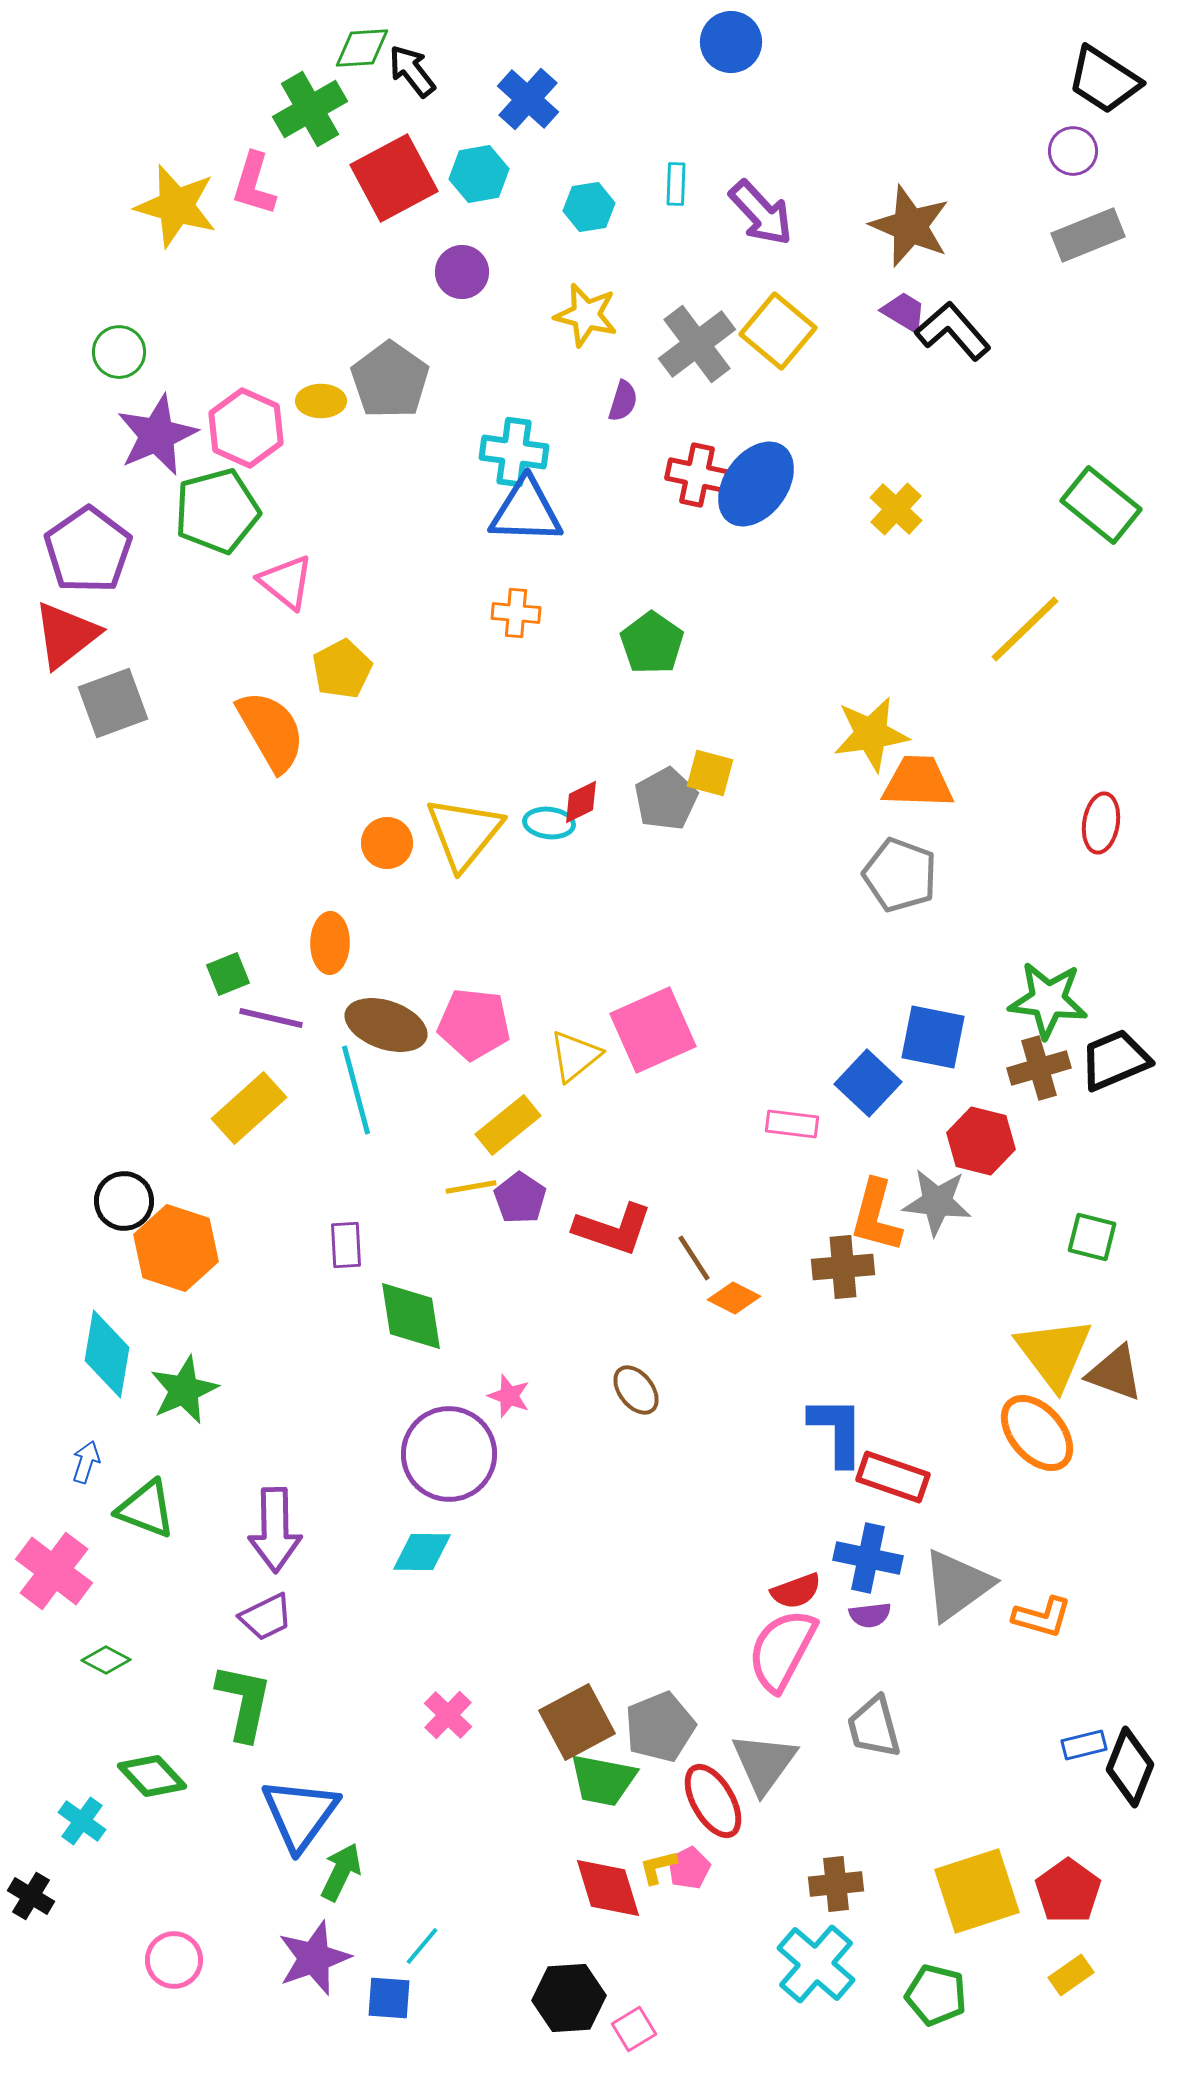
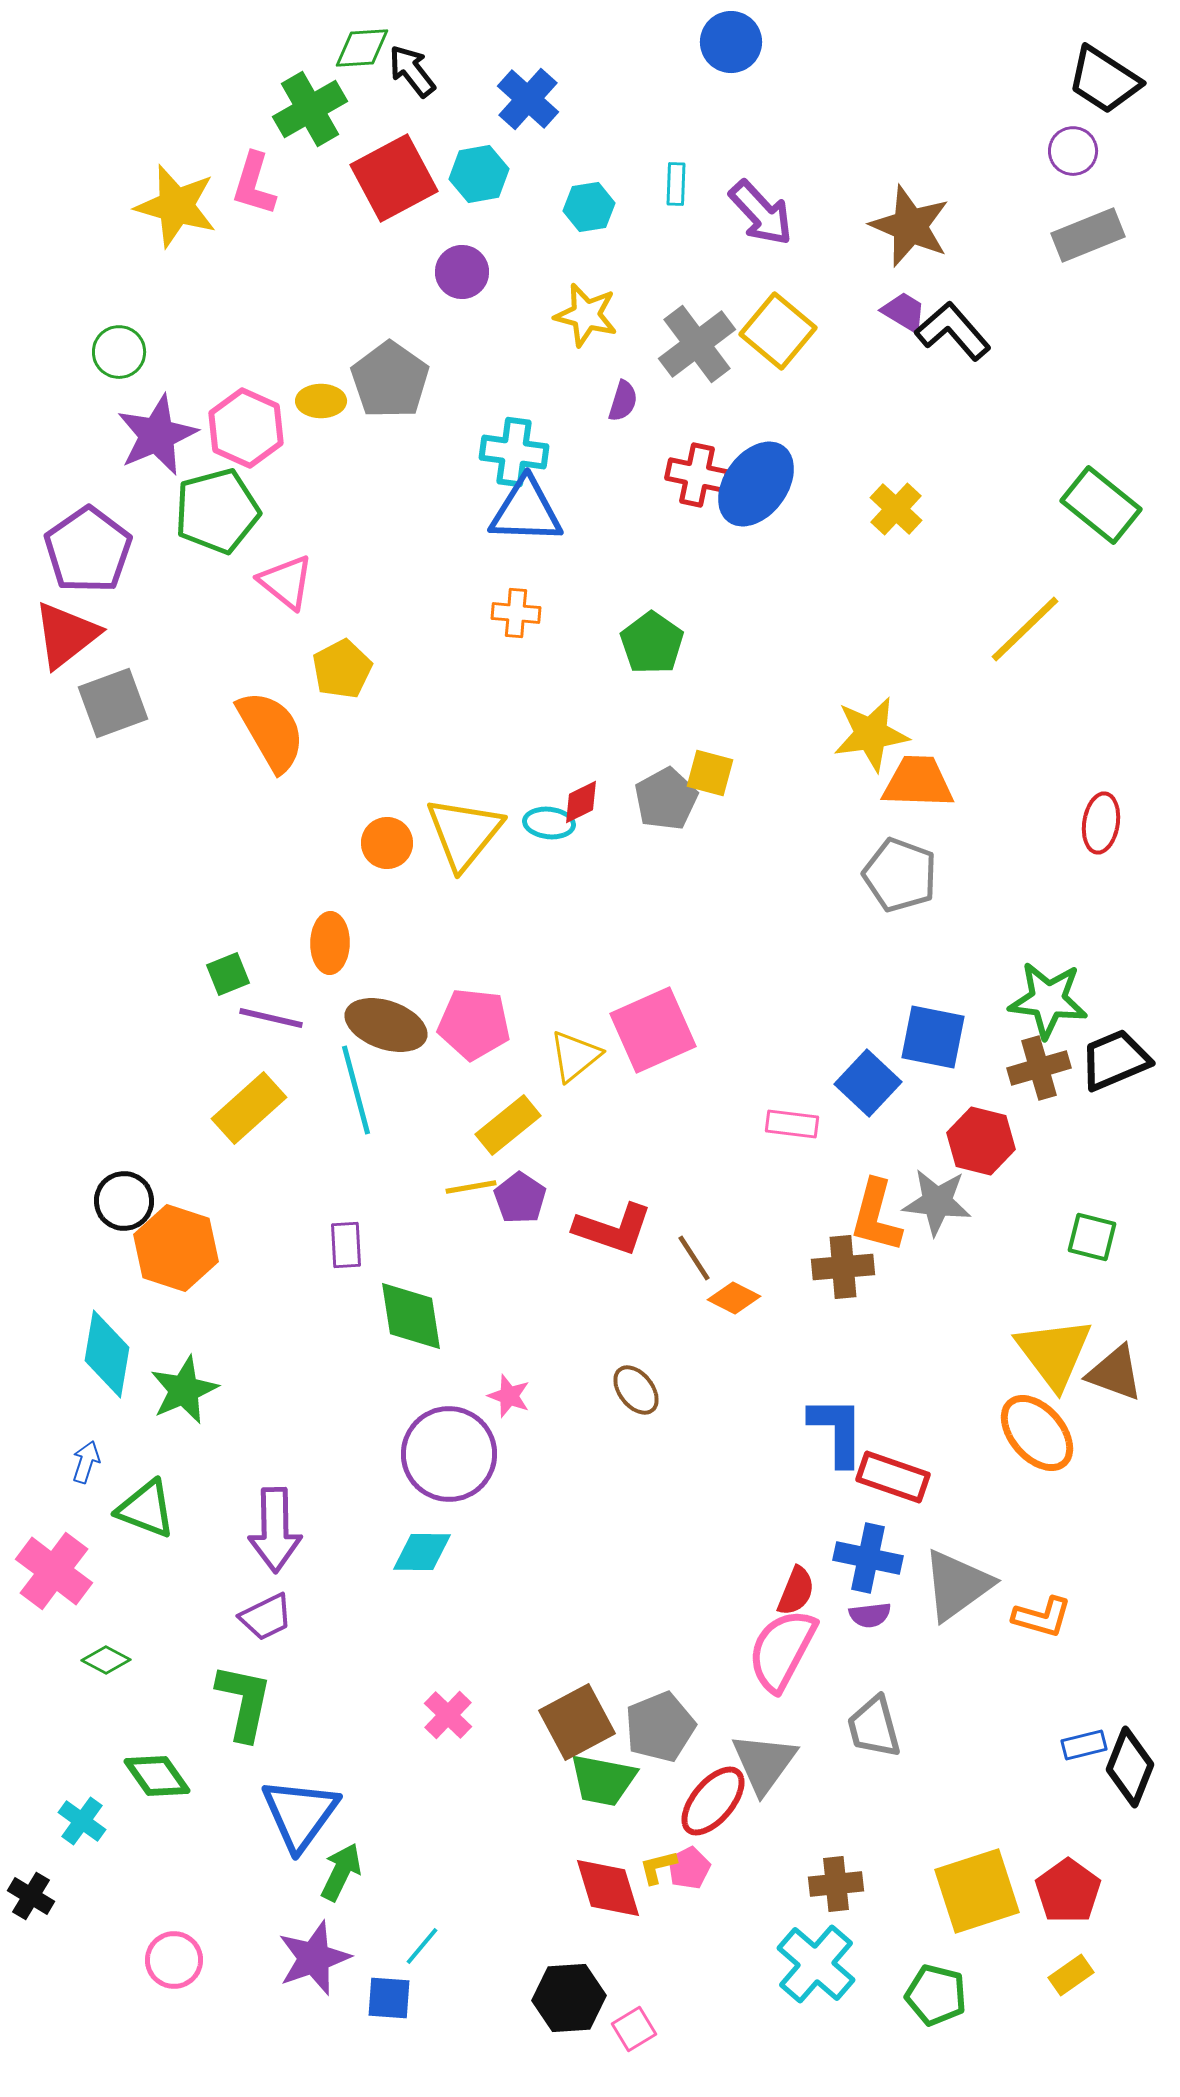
red semicircle at (796, 1591): rotated 48 degrees counterclockwise
green diamond at (152, 1776): moved 5 px right; rotated 8 degrees clockwise
red ellipse at (713, 1801): rotated 70 degrees clockwise
